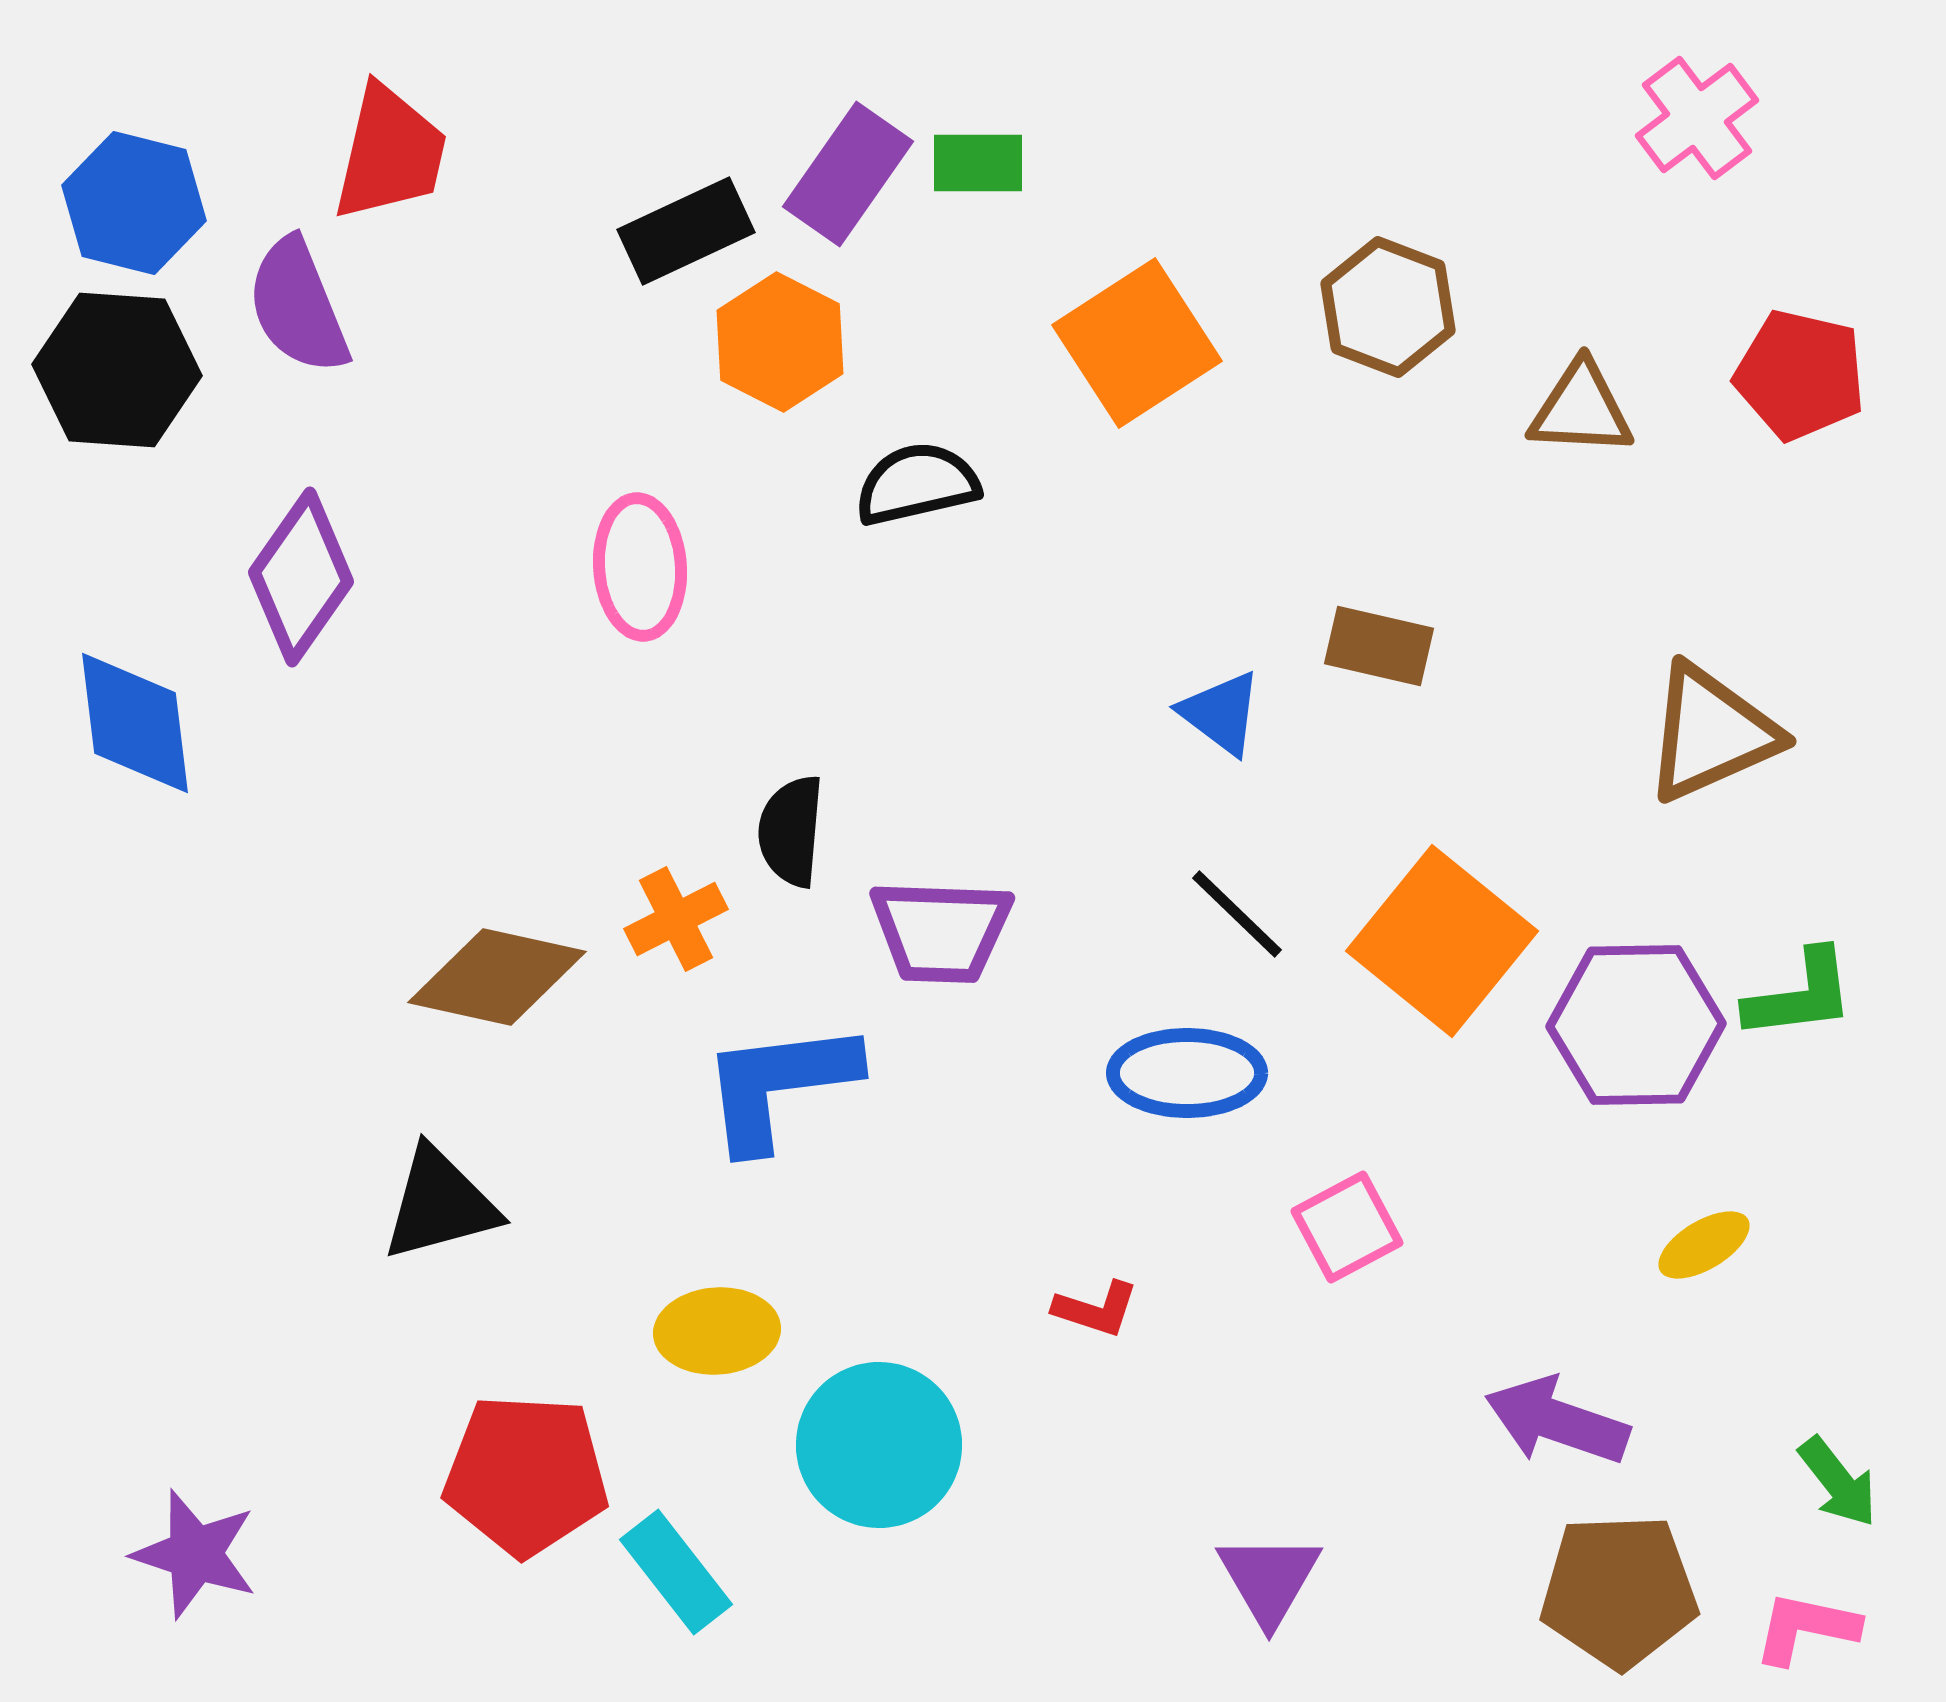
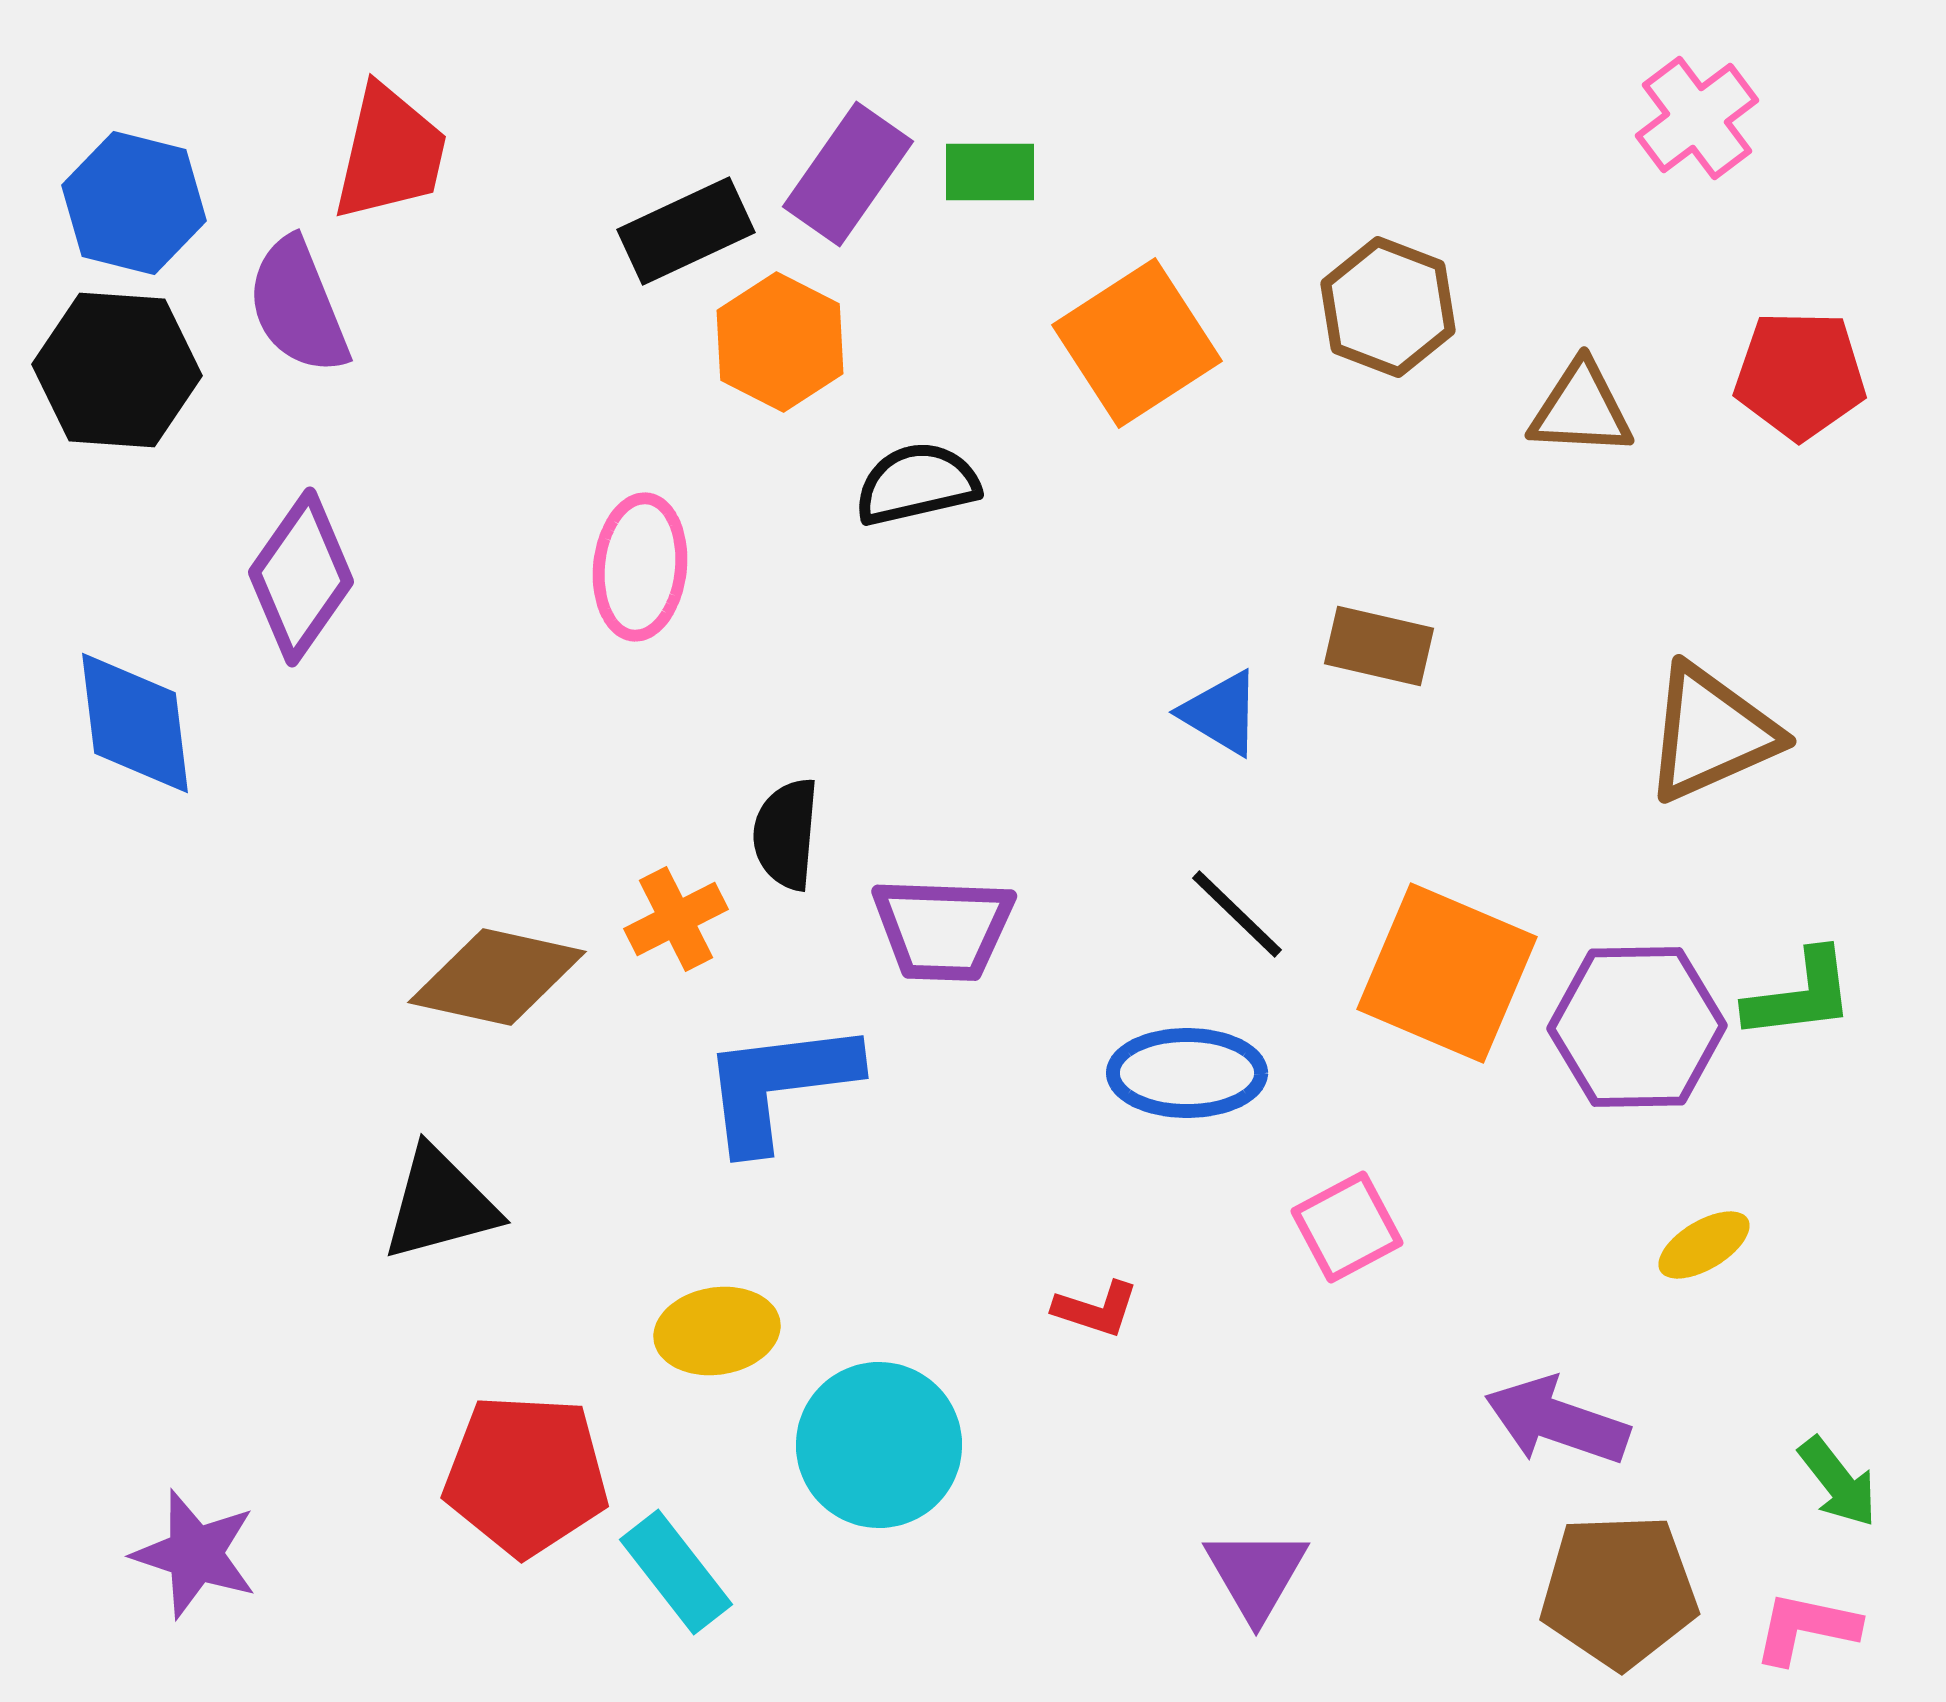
green rectangle at (978, 163): moved 12 px right, 9 px down
red pentagon at (1800, 375): rotated 12 degrees counterclockwise
pink ellipse at (640, 567): rotated 10 degrees clockwise
blue triangle at (1221, 713): rotated 6 degrees counterclockwise
black semicircle at (791, 831): moved 5 px left, 3 px down
purple trapezoid at (941, 931): moved 2 px right, 2 px up
orange square at (1442, 941): moved 5 px right, 32 px down; rotated 16 degrees counterclockwise
purple hexagon at (1636, 1025): moved 1 px right, 2 px down
yellow ellipse at (717, 1331): rotated 5 degrees counterclockwise
purple triangle at (1269, 1579): moved 13 px left, 5 px up
